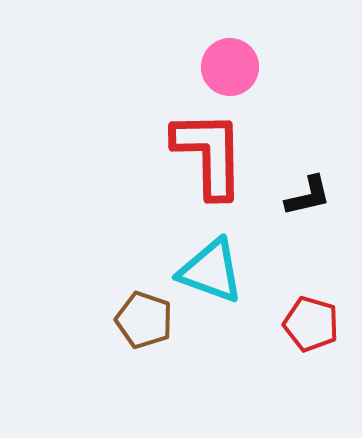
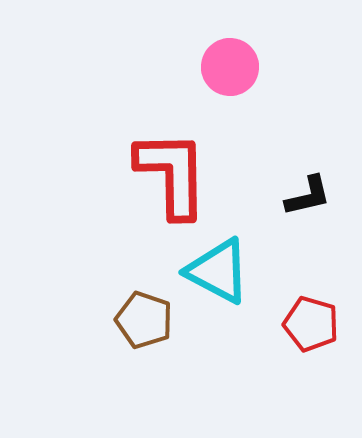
red L-shape: moved 37 px left, 20 px down
cyan triangle: moved 7 px right; rotated 8 degrees clockwise
